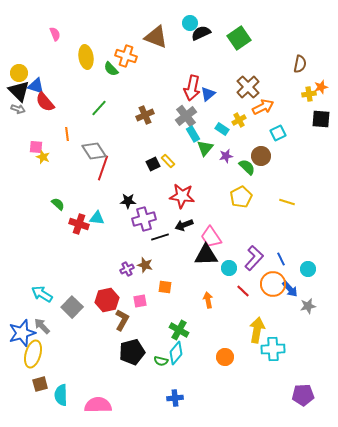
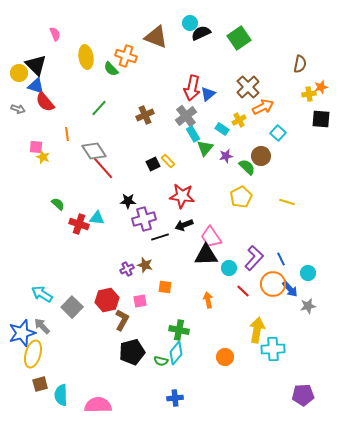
black triangle at (19, 91): moved 17 px right, 26 px up
cyan square at (278, 133): rotated 21 degrees counterclockwise
red line at (103, 168): rotated 60 degrees counterclockwise
cyan circle at (308, 269): moved 4 px down
green cross at (179, 330): rotated 18 degrees counterclockwise
